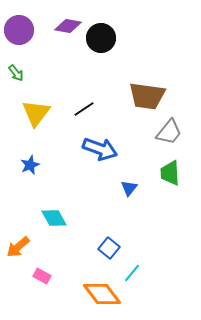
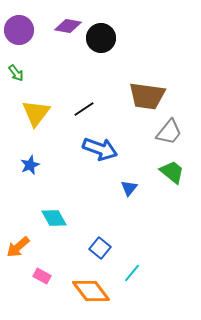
green trapezoid: moved 2 px right, 1 px up; rotated 132 degrees clockwise
blue square: moved 9 px left
orange diamond: moved 11 px left, 3 px up
